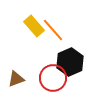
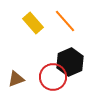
yellow rectangle: moved 1 px left, 3 px up
orange line: moved 12 px right, 9 px up
red circle: moved 1 px up
